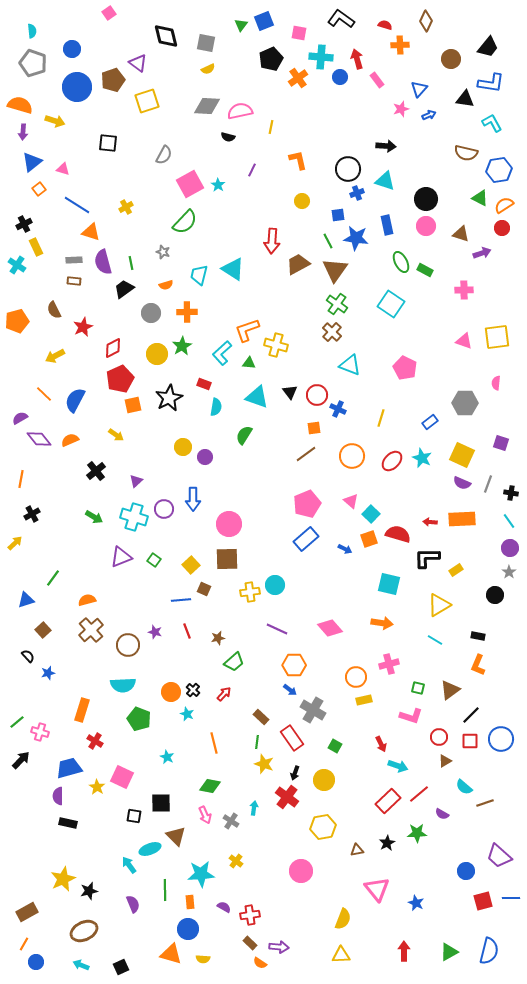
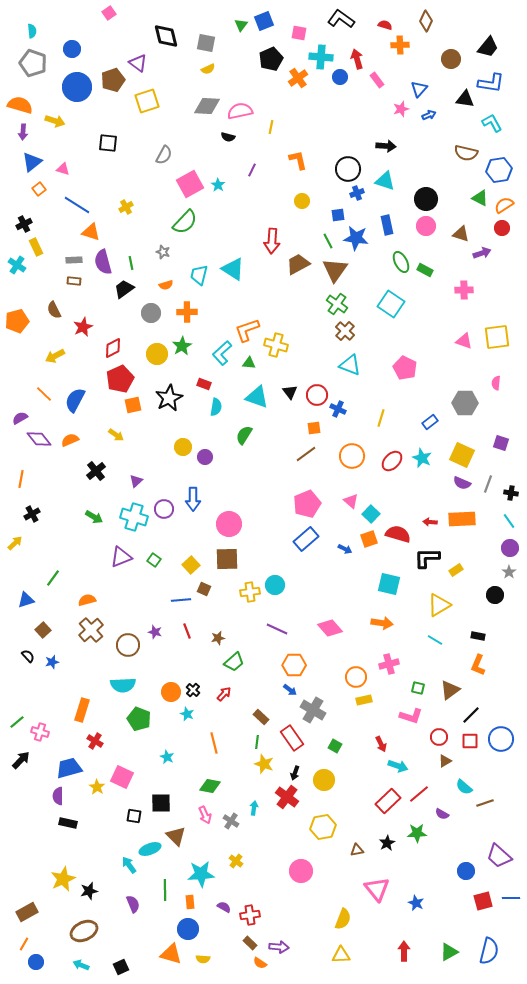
brown cross at (332, 332): moved 13 px right, 1 px up
blue star at (48, 673): moved 4 px right, 11 px up
